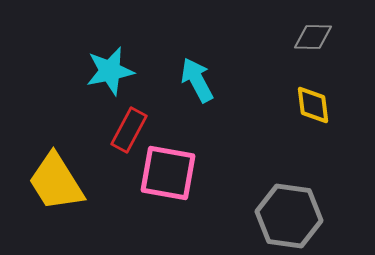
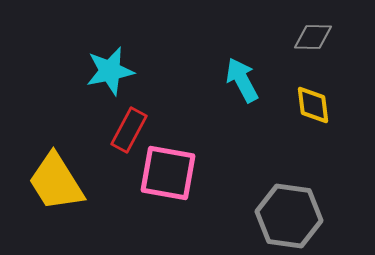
cyan arrow: moved 45 px right
